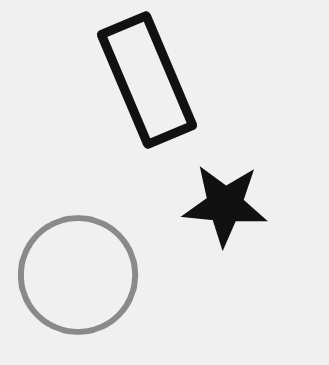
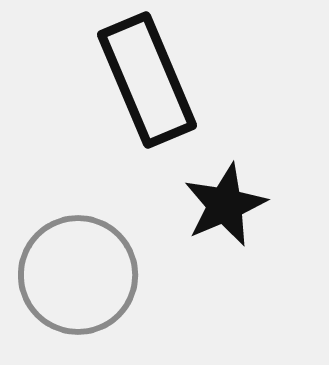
black star: rotated 28 degrees counterclockwise
